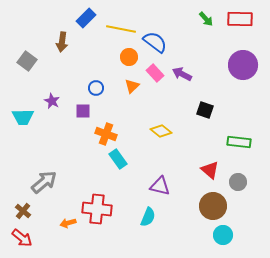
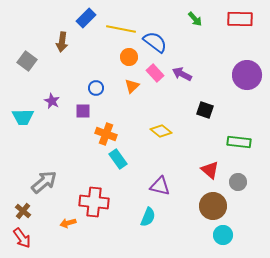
green arrow: moved 11 px left
purple circle: moved 4 px right, 10 px down
red cross: moved 3 px left, 7 px up
red arrow: rotated 15 degrees clockwise
